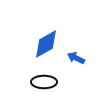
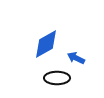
black ellipse: moved 13 px right, 4 px up
